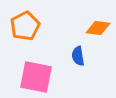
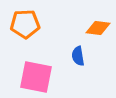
orange pentagon: moved 2 px up; rotated 24 degrees clockwise
